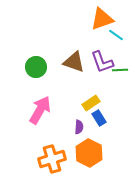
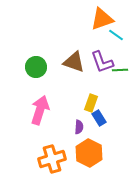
yellow rectangle: rotated 36 degrees counterclockwise
pink arrow: rotated 12 degrees counterclockwise
